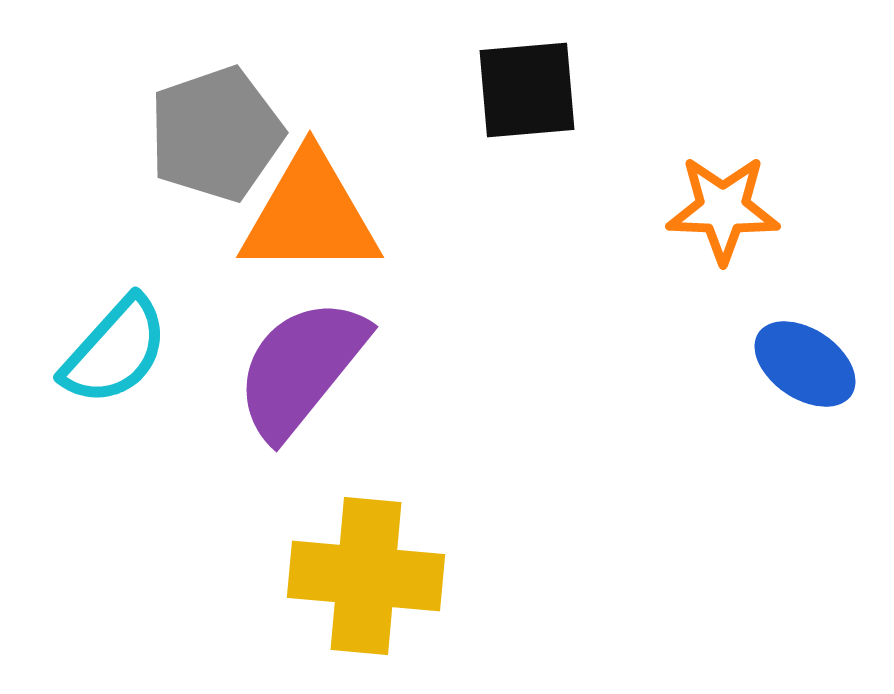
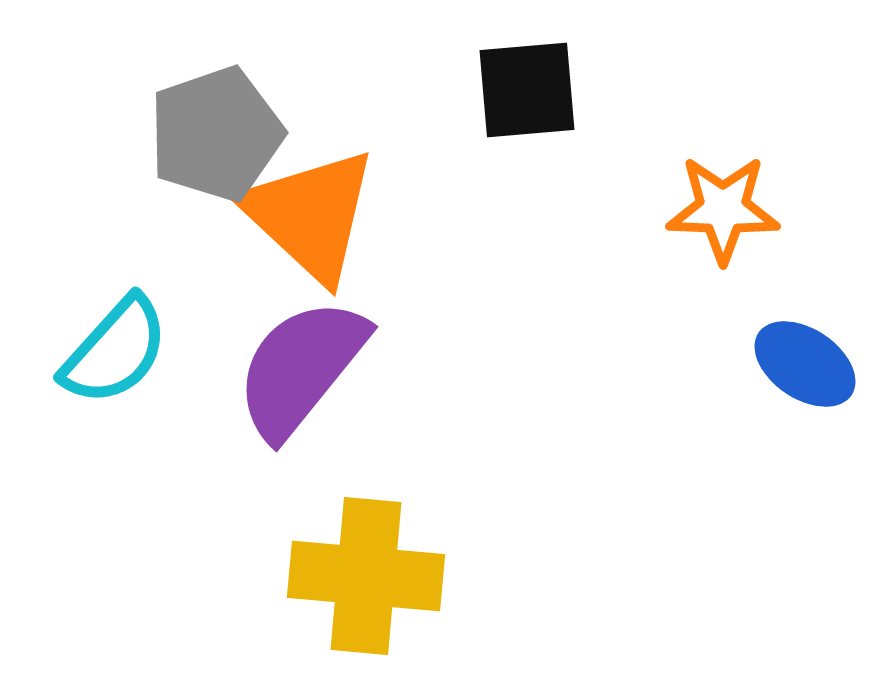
orange triangle: rotated 43 degrees clockwise
